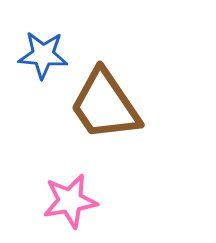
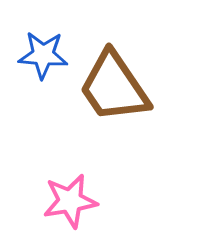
brown trapezoid: moved 9 px right, 18 px up
